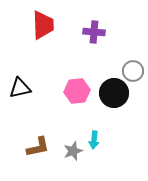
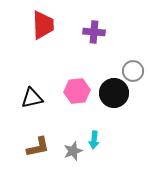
black triangle: moved 12 px right, 10 px down
